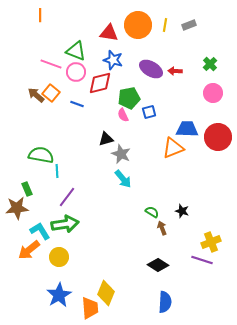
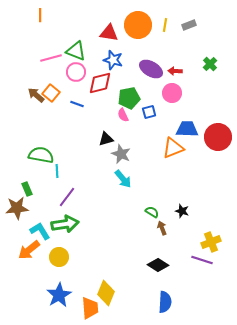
pink line at (51, 64): moved 6 px up; rotated 35 degrees counterclockwise
pink circle at (213, 93): moved 41 px left
